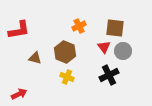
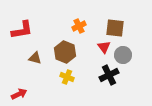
red L-shape: moved 3 px right
gray circle: moved 4 px down
